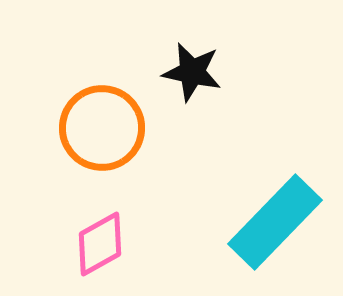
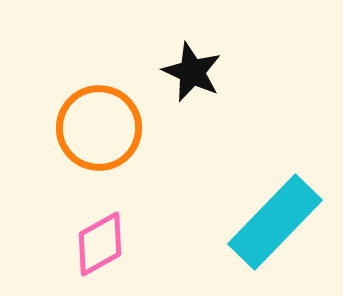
black star: rotated 12 degrees clockwise
orange circle: moved 3 px left
